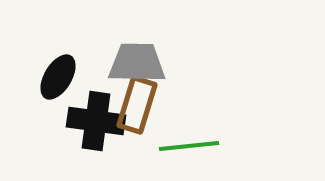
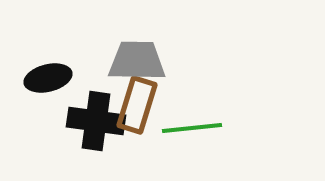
gray trapezoid: moved 2 px up
black ellipse: moved 10 px left, 1 px down; rotated 45 degrees clockwise
green line: moved 3 px right, 18 px up
